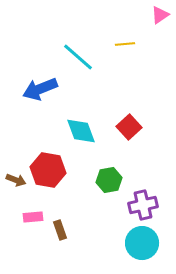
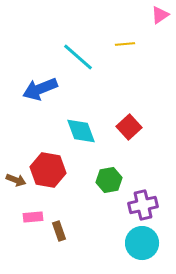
brown rectangle: moved 1 px left, 1 px down
